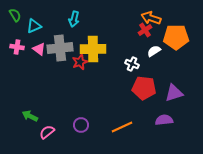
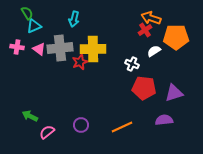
green semicircle: moved 12 px right, 2 px up
